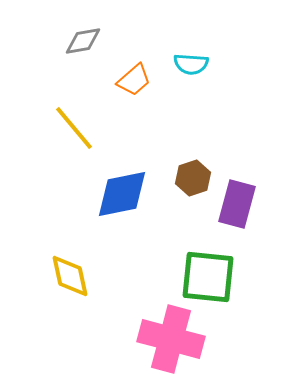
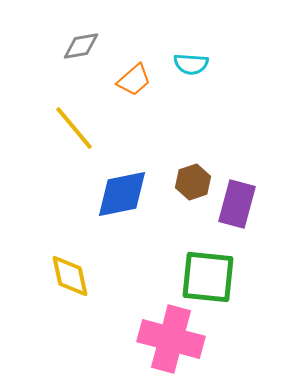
gray diamond: moved 2 px left, 5 px down
brown hexagon: moved 4 px down
